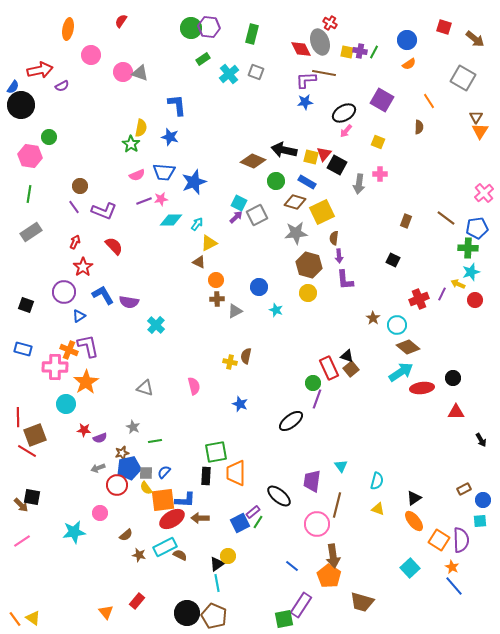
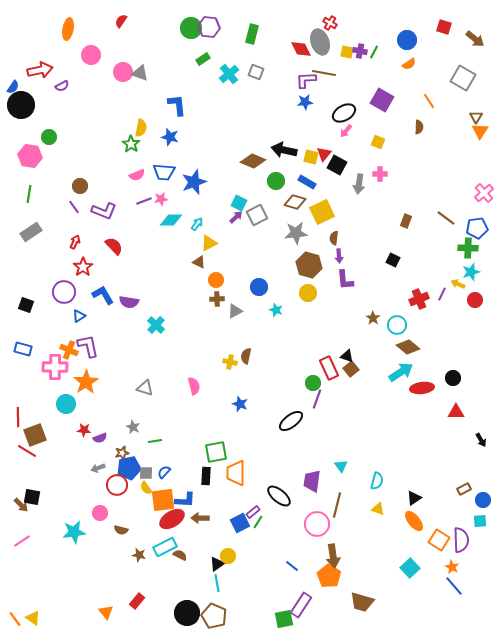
brown semicircle at (126, 535): moved 5 px left, 5 px up; rotated 56 degrees clockwise
